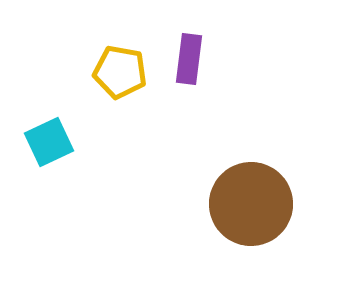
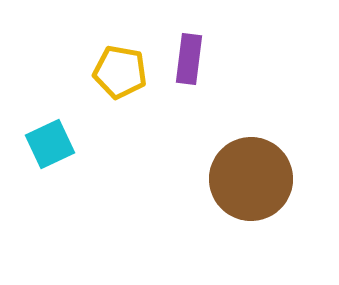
cyan square: moved 1 px right, 2 px down
brown circle: moved 25 px up
